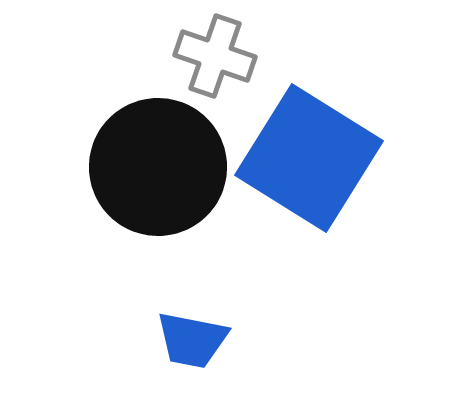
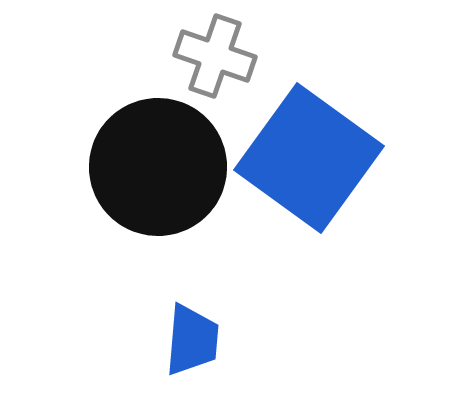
blue square: rotated 4 degrees clockwise
blue trapezoid: rotated 96 degrees counterclockwise
